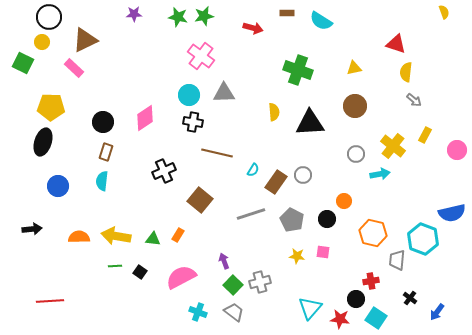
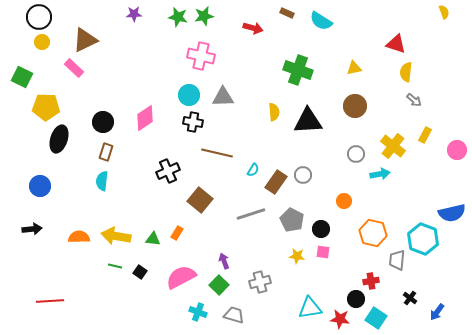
brown rectangle at (287, 13): rotated 24 degrees clockwise
black circle at (49, 17): moved 10 px left
pink cross at (201, 56): rotated 24 degrees counterclockwise
green square at (23, 63): moved 1 px left, 14 px down
gray triangle at (224, 93): moved 1 px left, 4 px down
yellow pentagon at (51, 107): moved 5 px left
black triangle at (310, 123): moved 2 px left, 2 px up
black ellipse at (43, 142): moved 16 px right, 3 px up
black cross at (164, 171): moved 4 px right
blue circle at (58, 186): moved 18 px left
black circle at (327, 219): moved 6 px left, 10 px down
orange rectangle at (178, 235): moved 1 px left, 2 px up
green line at (115, 266): rotated 16 degrees clockwise
green square at (233, 285): moved 14 px left
cyan triangle at (310, 308): rotated 40 degrees clockwise
gray trapezoid at (234, 312): moved 3 px down; rotated 20 degrees counterclockwise
